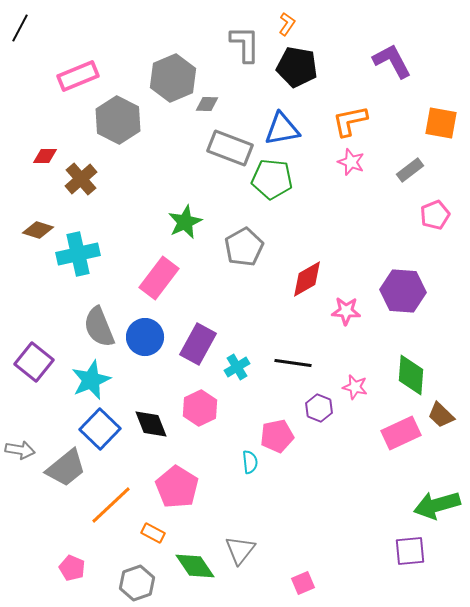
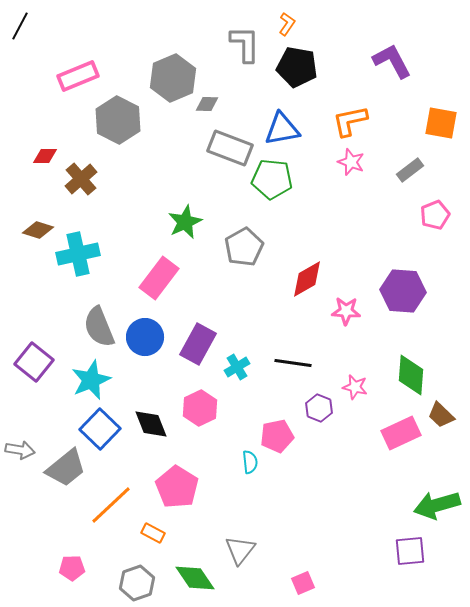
black line at (20, 28): moved 2 px up
green diamond at (195, 566): moved 12 px down
pink pentagon at (72, 568): rotated 25 degrees counterclockwise
